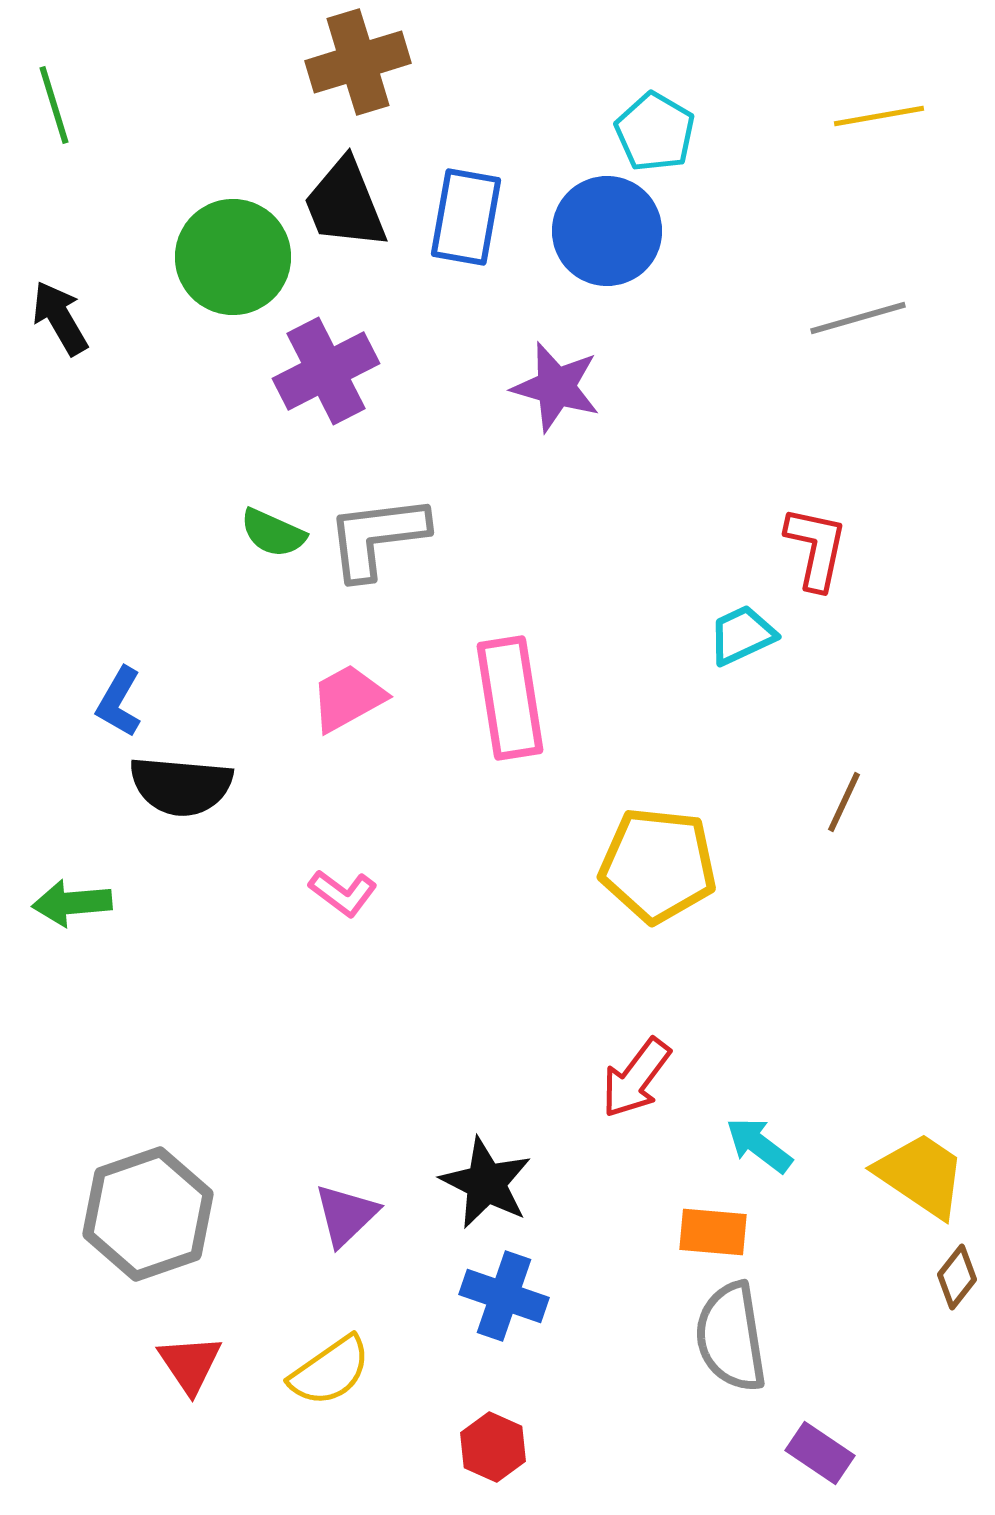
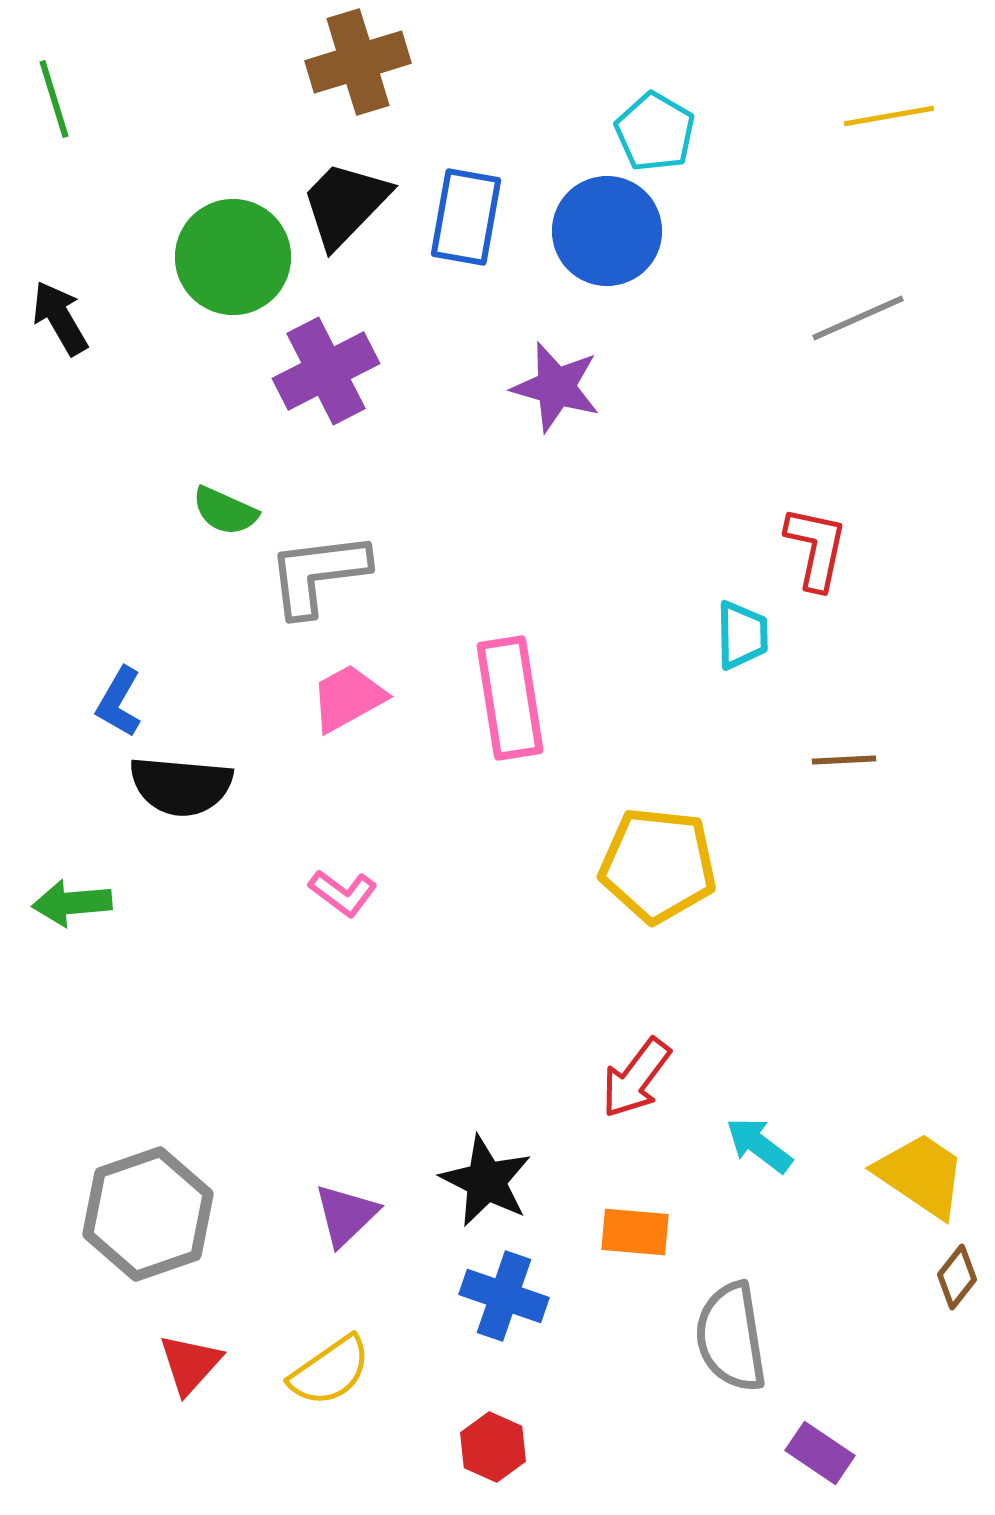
green line: moved 6 px up
yellow line: moved 10 px right
black trapezoid: rotated 66 degrees clockwise
gray line: rotated 8 degrees counterclockwise
green semicircle: moved 48 px left, 22 px up
gray L-shape: moved 59 px left, 37 px down
cyan trapezoid: rotated 114 degrees clockwise
brown line: moved 42 px up; rotated 62 degrees clockwise
black star: moved 2 px up
orange rectangle: moved 78 px left
red triangle: rotated 16 degrees clockwise
